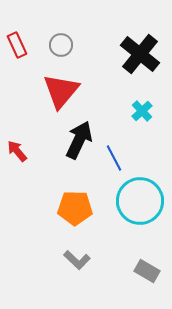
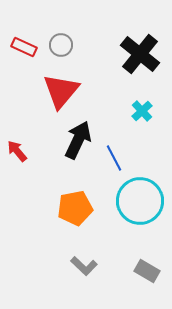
red rectangle: moved 7 px right, 2 px down; rotated 40 degrees counterclockwise
black arrow: moved 1 px left
orange pentagon: rotated 12 degrees counterclockwise
gray L-shape: moved 7 px right, 6 px down
